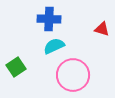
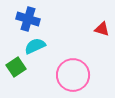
blue cross: moved 21 px left; rotated 15 degrees clockwise
cyan semicircle: moved 19 px left
